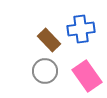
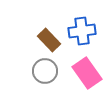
blue cross: moved 1 px right, 2 px down
pink rectangle: moved 3 px up
